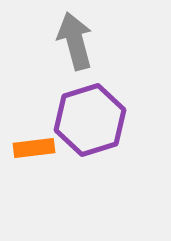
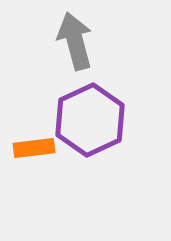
purple hexagon: rotated 8 degrees counterclockwise
